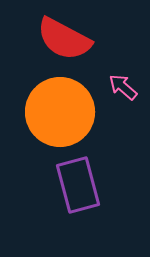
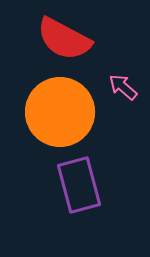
purple rectangle: moved 1 px right
